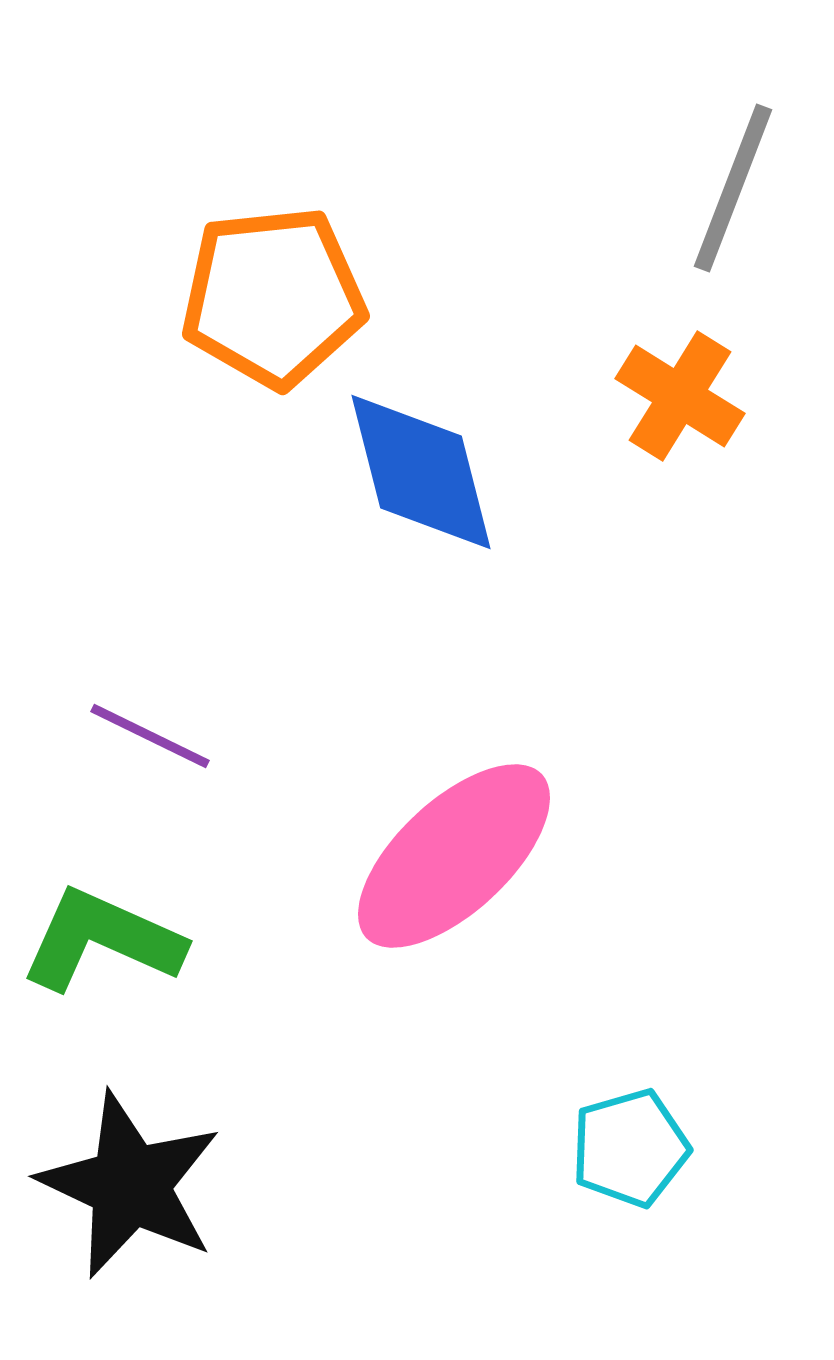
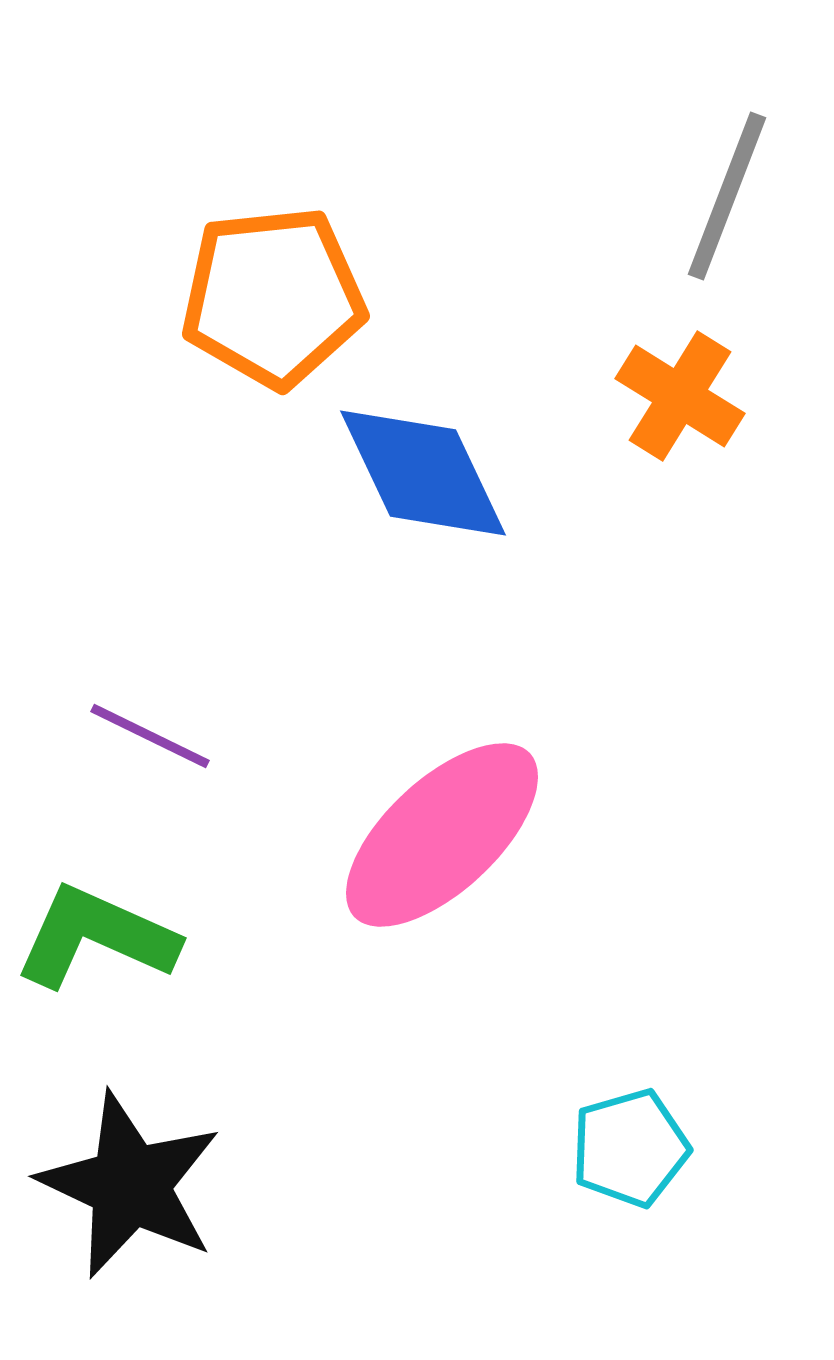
gray line: moved 6 px left, 8 px down
blue diamond: moved 2 px right, 1 px down; rotated 11 degrees counterclockwise
pink ellipse: moved 12 px left, 21 px up
green L-shape: moved 6 px left, 3 px up
